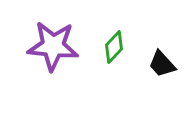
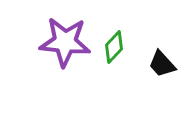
purple star: moved 12 px right, 4 px up
